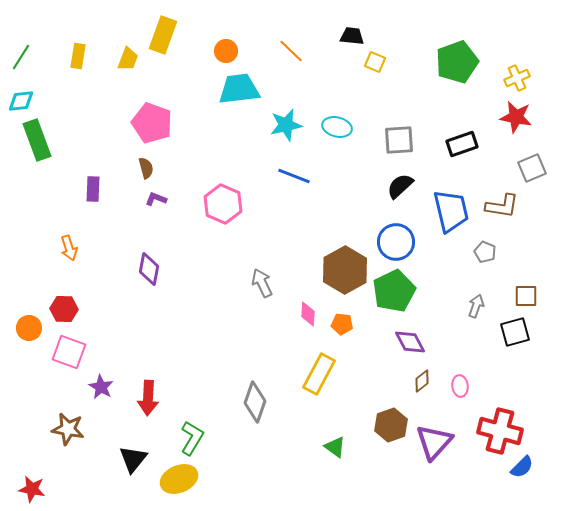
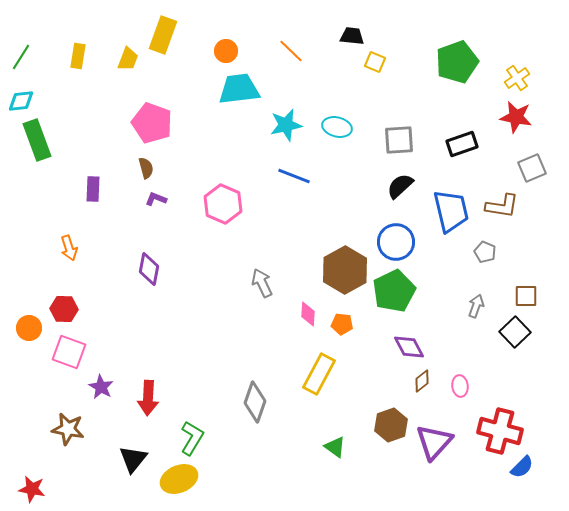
yellow cross at (517, 78): rotated 10 degrees counterclockwise
black square at (515, 332): rotated 28 degrees counterclockwise
purple diamond at (410, 342): moved 1 px left, 5 px down
